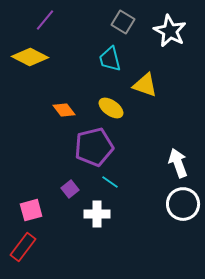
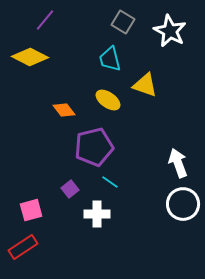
yellow ellipse: moved 3 px left, 8 px up
red rectangle: rotated 20 degrees clockwise
